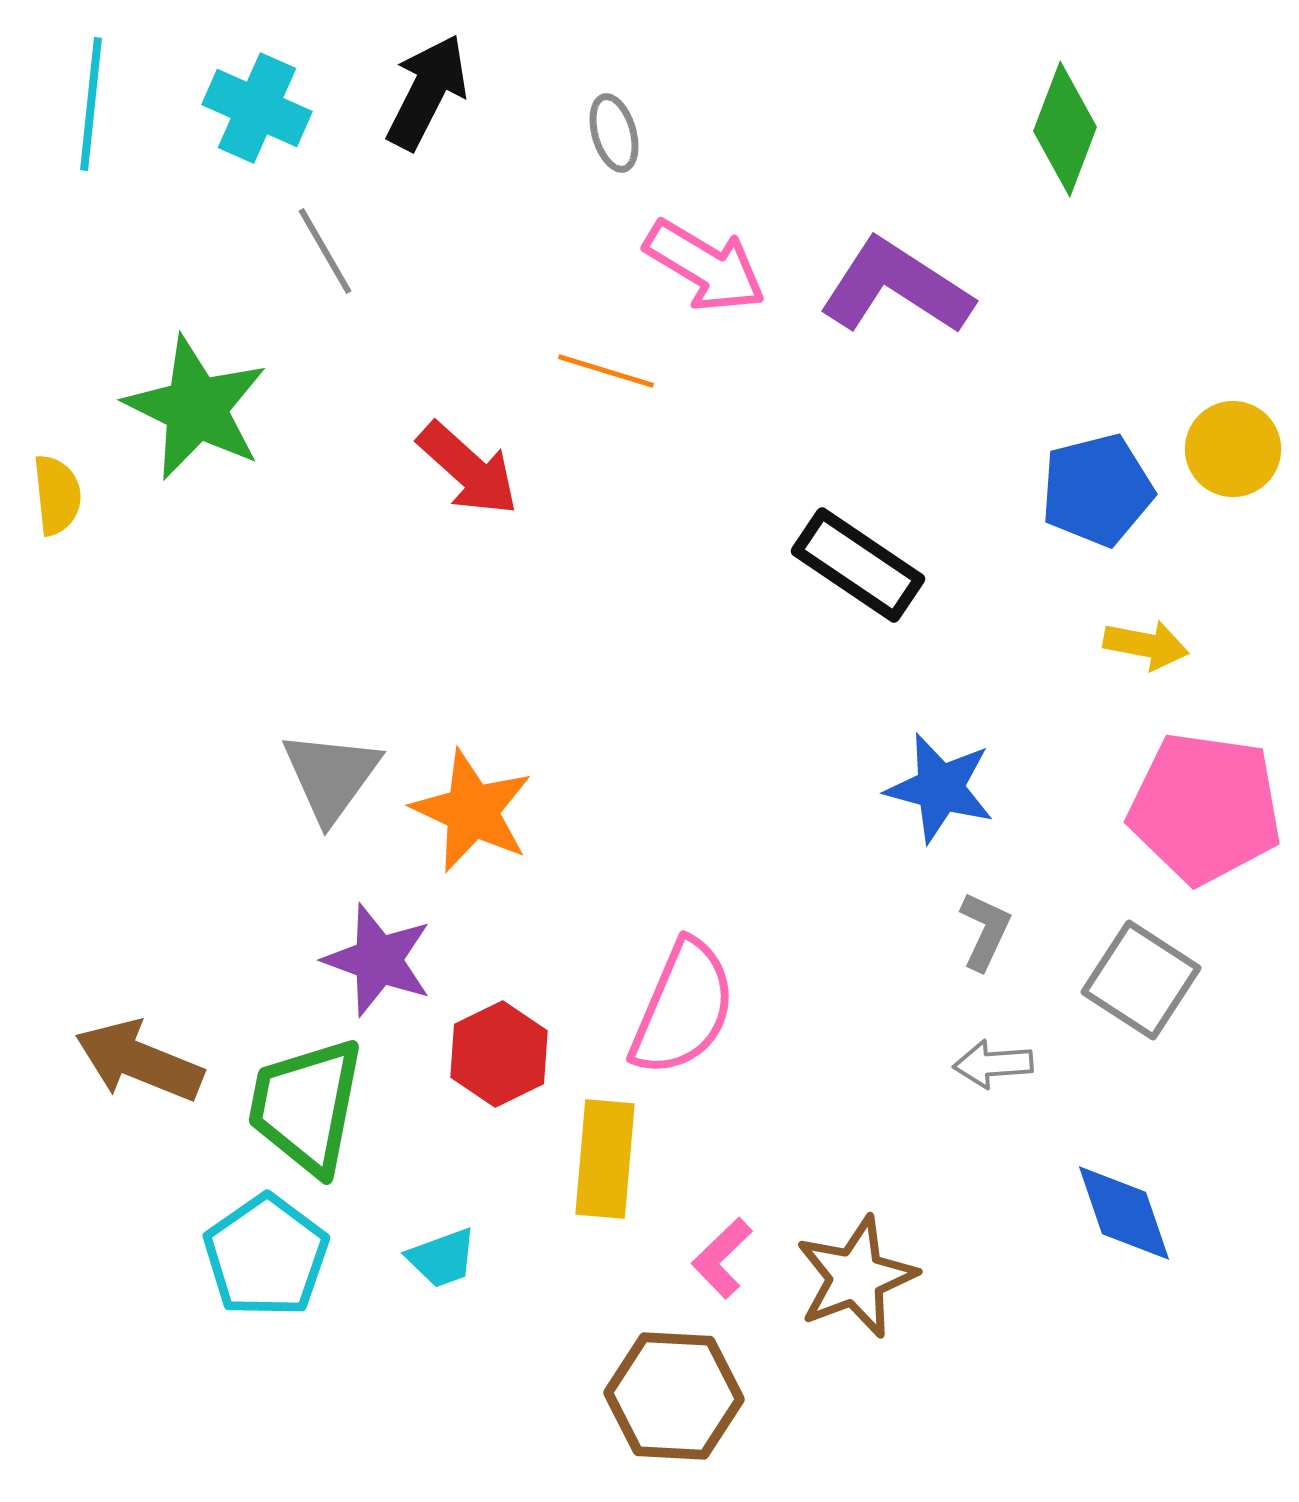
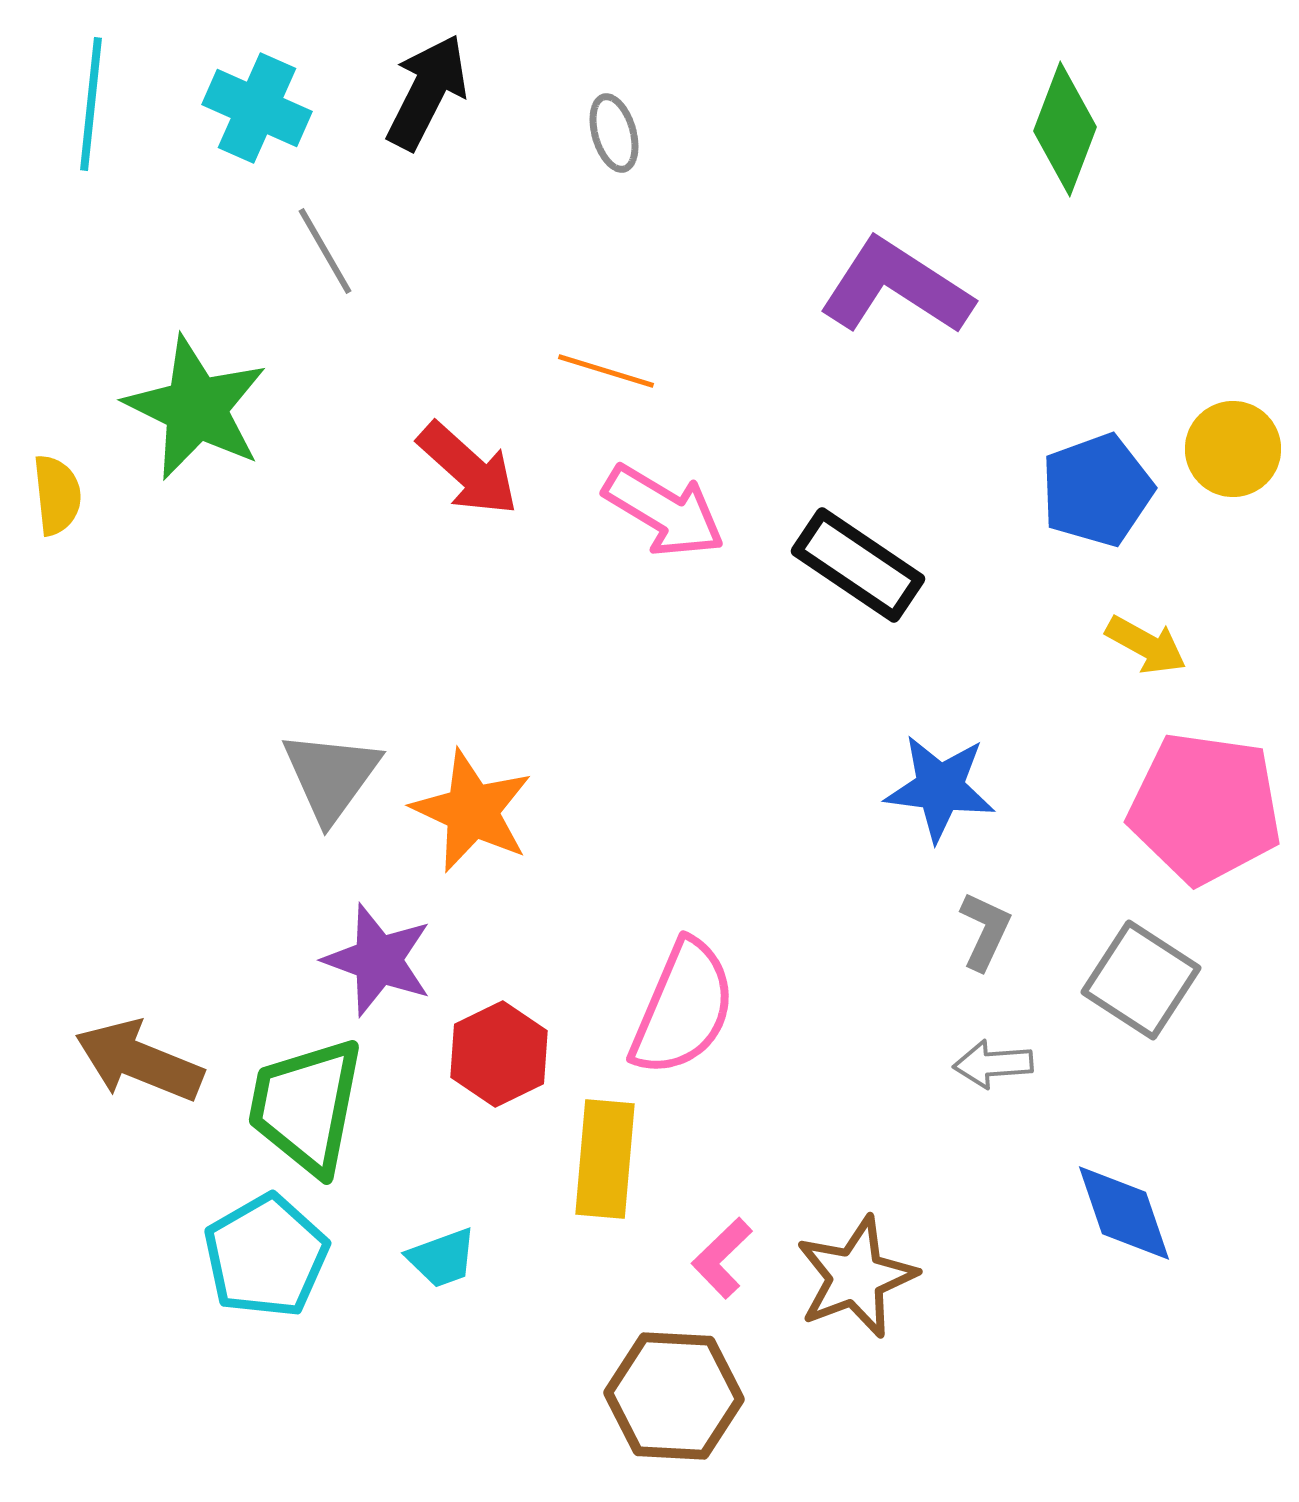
pink arrow: moved 41 px left, 245 px down
blue pentagon: rotated 6 degrees counterclockwise
yellow arrow: rotated 18 degrees clockwise
blue star: rotated 8 degrees counterclockwise
cyan pentagon: rotated 5 degrees clockwise
